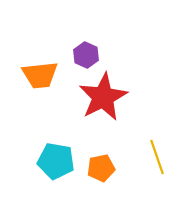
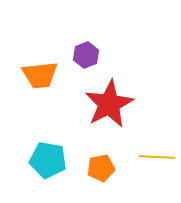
purple hexagon: rotated 15 degrees clockwise
red star: moved 6 px right, 7 px down
yellow line: rotated 68 degrees counterclockwise
cyan pentagon: moved 8 px left, 1 px up
